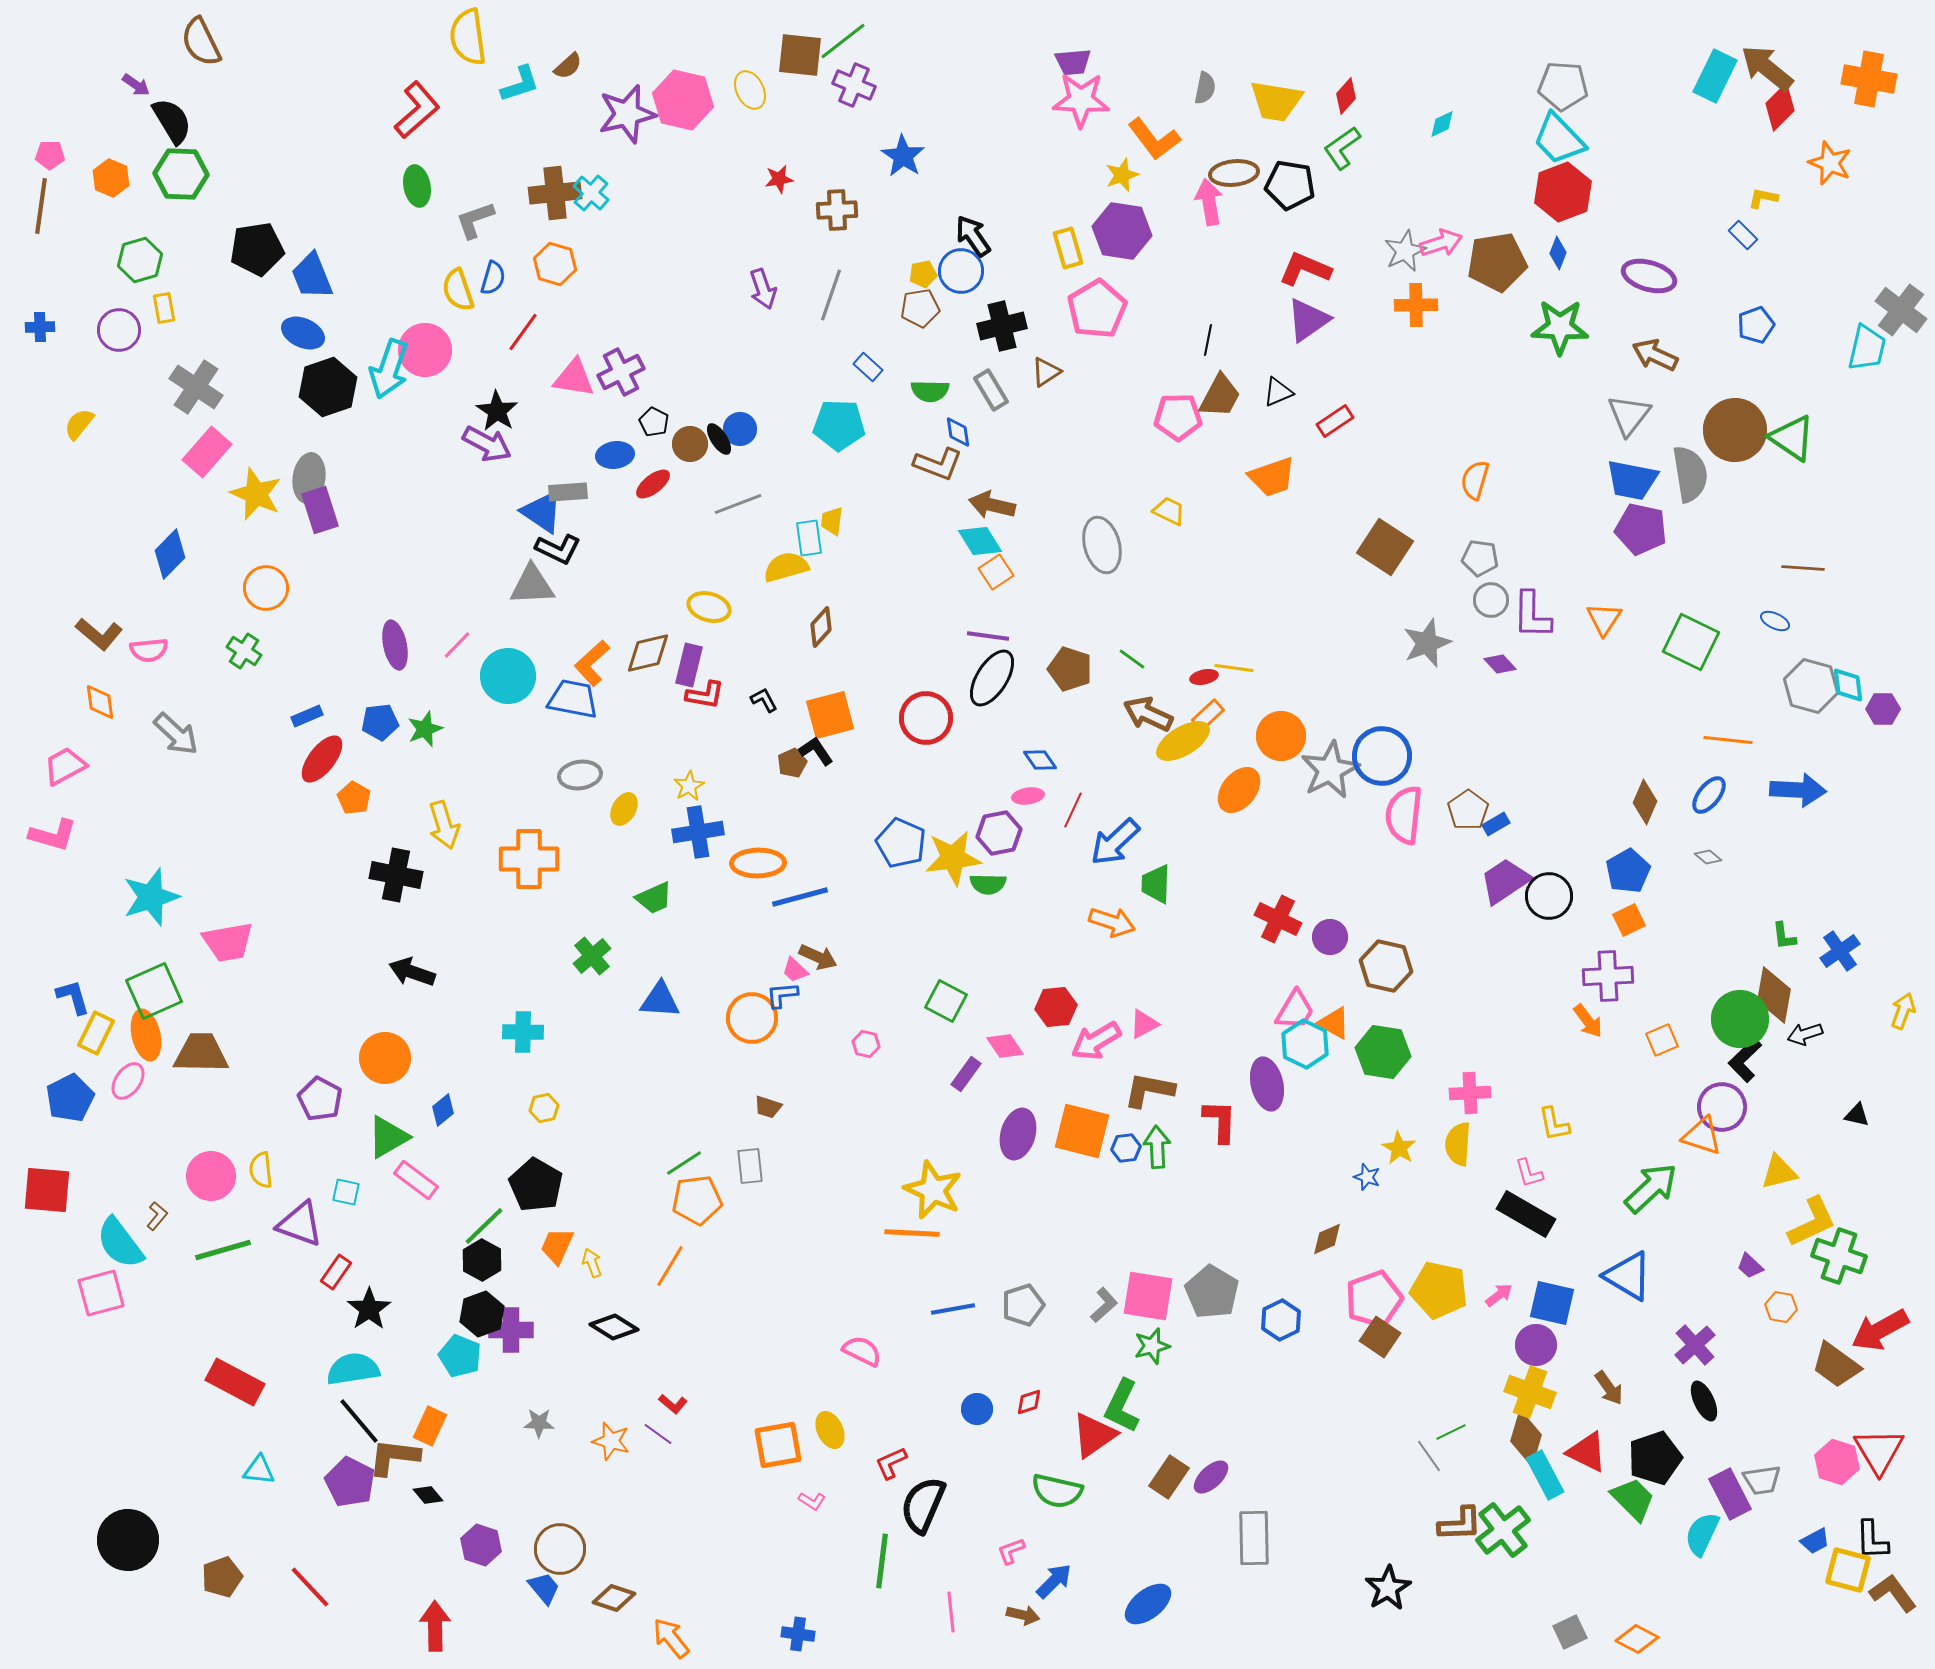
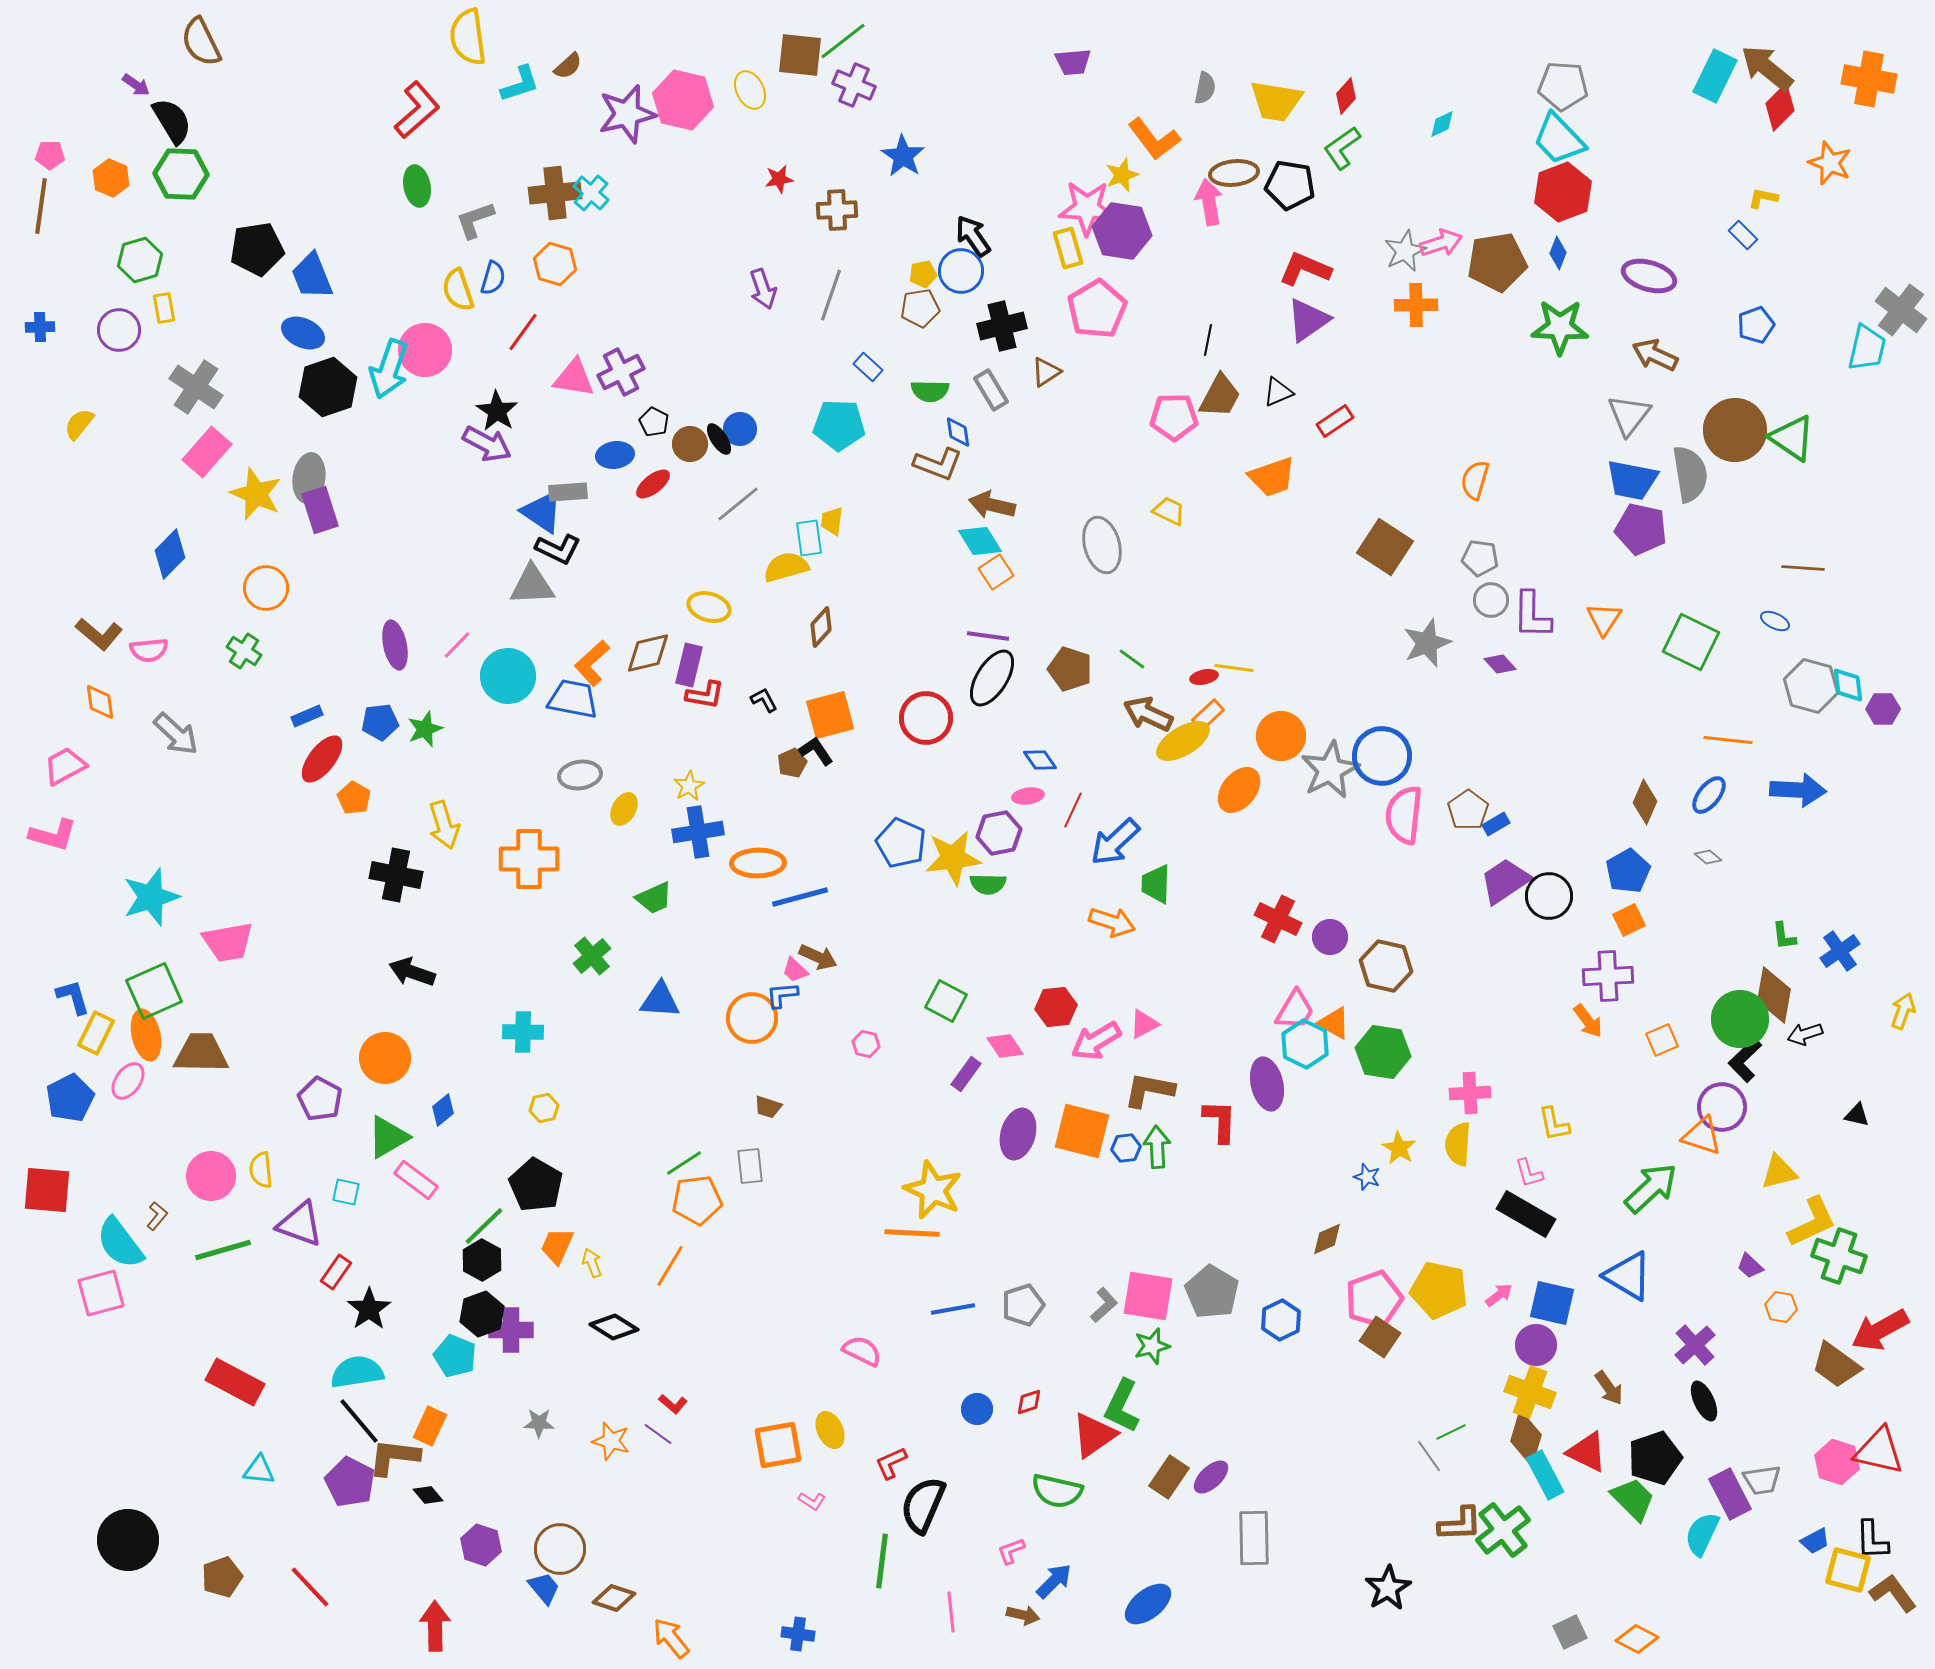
pink star at (1081, 100): moved 6 px right, 108 px down
pink pentagon at (1178, 417): moved 4 px left
gray line at (738, 504): rotated 18 degrees counterclockwise
cyan pentagon at (460, 1356): moved 5 px left
cyan semicircle at (353, 1369): moved 4 px right, 3 px down
red triangle at (1879, 1451): rotated 46 degrees counterclockwise
